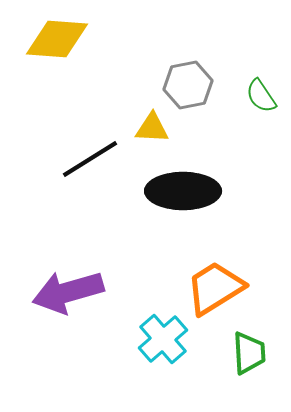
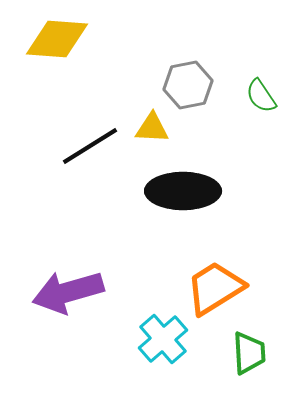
black line: moved 13 px up
